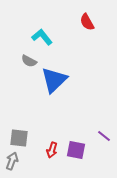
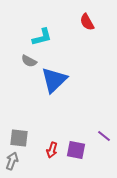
cyan L-shape: rotated 115 degrees clockwise
